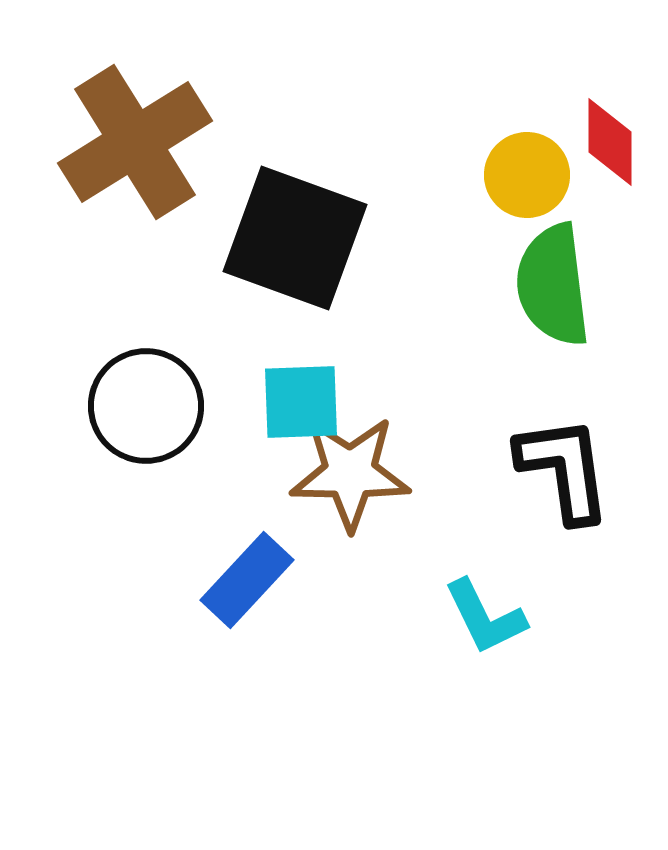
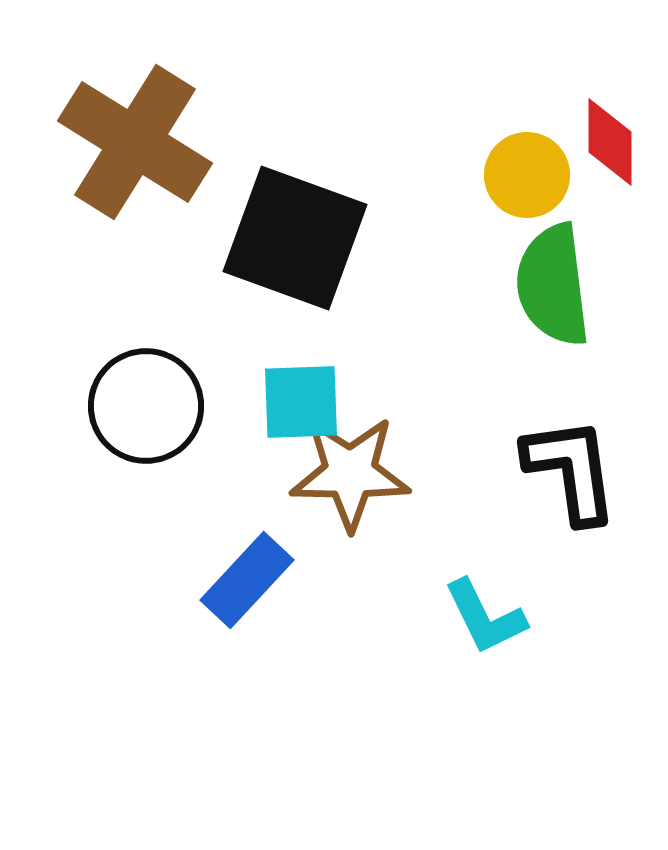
brown cross: rotated 26 degrees counterclockwise
black L-shape: moved 7 px right, 1 px down
